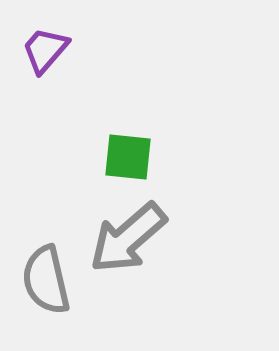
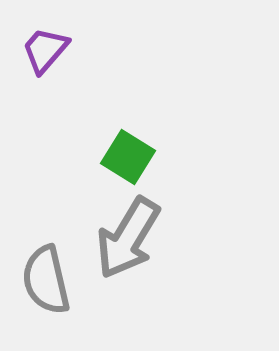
green square: rotated 26 degrees clockwise
gray arrow: rotated 18 degrees counterclockwise
